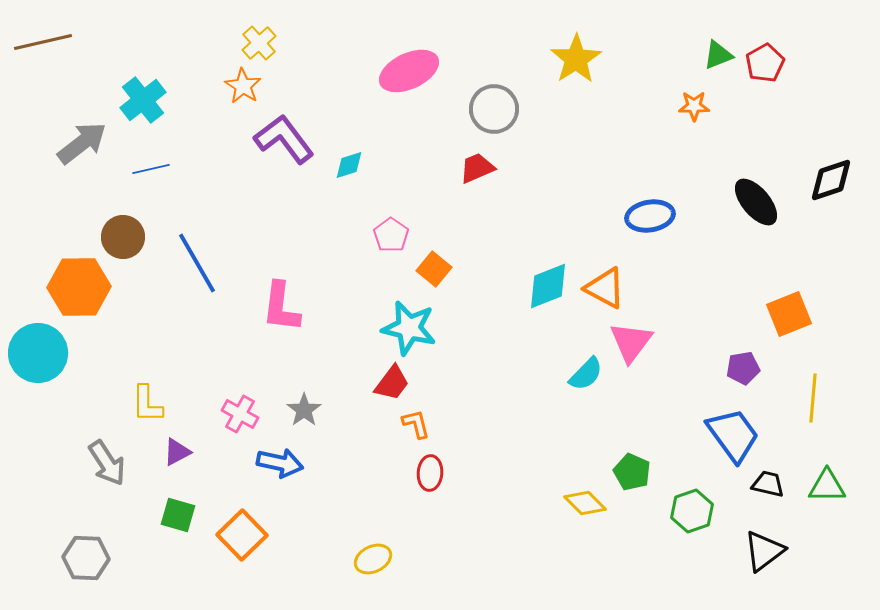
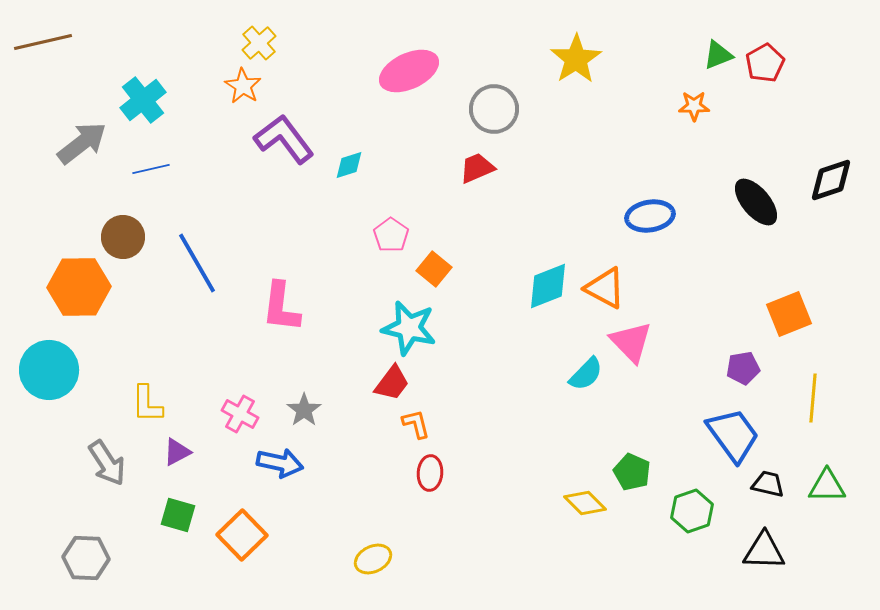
pink triangle at (631, 342): rotated 21 degrees counterclockwise
cyan circle at (38, 353): moved 11 px right, 17 px down
black triangle at (764, 551): rotated 39 degrees clockwise
